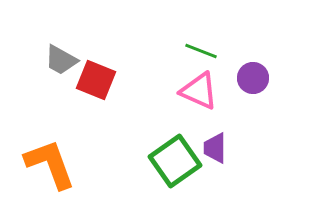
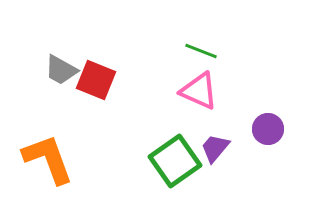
gray trapezoid: moved 10 px down
purple circle: moved 15 px right, 51 px down
purple trapezoid: rotated 40 degrees clockwise
orange L-shape: moved 2 px left, 5 px up
